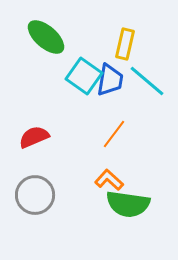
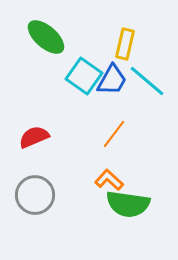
blue trapezoid: moved 2 px right; rotated 20 degrees clockwise
